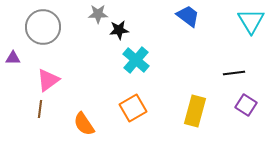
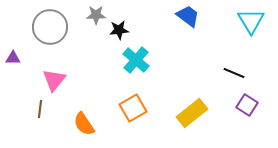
gray star: moved 2 px left, 1 px down
gray circle: moved 7 px right
black line: rotated 30 degrees clockwise
pink triangle: moved 6 px right; rotated 15 degrees counterclockwise
purple square: moved 1 px right
yellow rectangle: moved 3 px left, 2 px down; rotated 36 degrees clockwise
